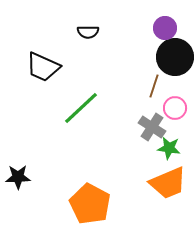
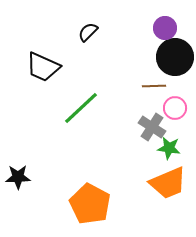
black semicircle: rotated 135 degrees clockwise
brown line: rotated 70 degrees clockwise
